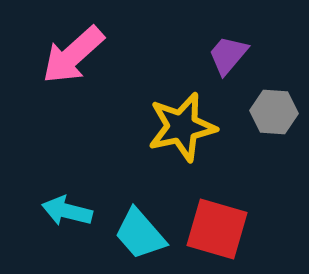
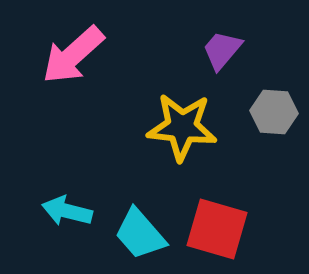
purple trapezoid: moved 6 px left, 5 px up
yellow star: rotated 18 degrees clockwise
